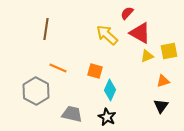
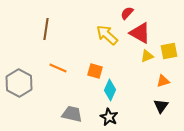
gray hexagon: moved 17 px left, 8 px up
black star: moved 2 px right
